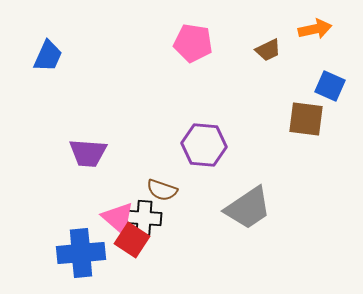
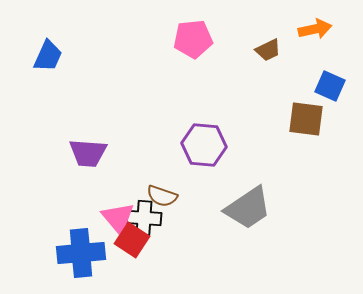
pink pentagon: moved 4 px up; rotated 15 degrees counterclockwise
brown semicircle: moved 6 px down
pink triangle: rotated 9 degrees clockwise
